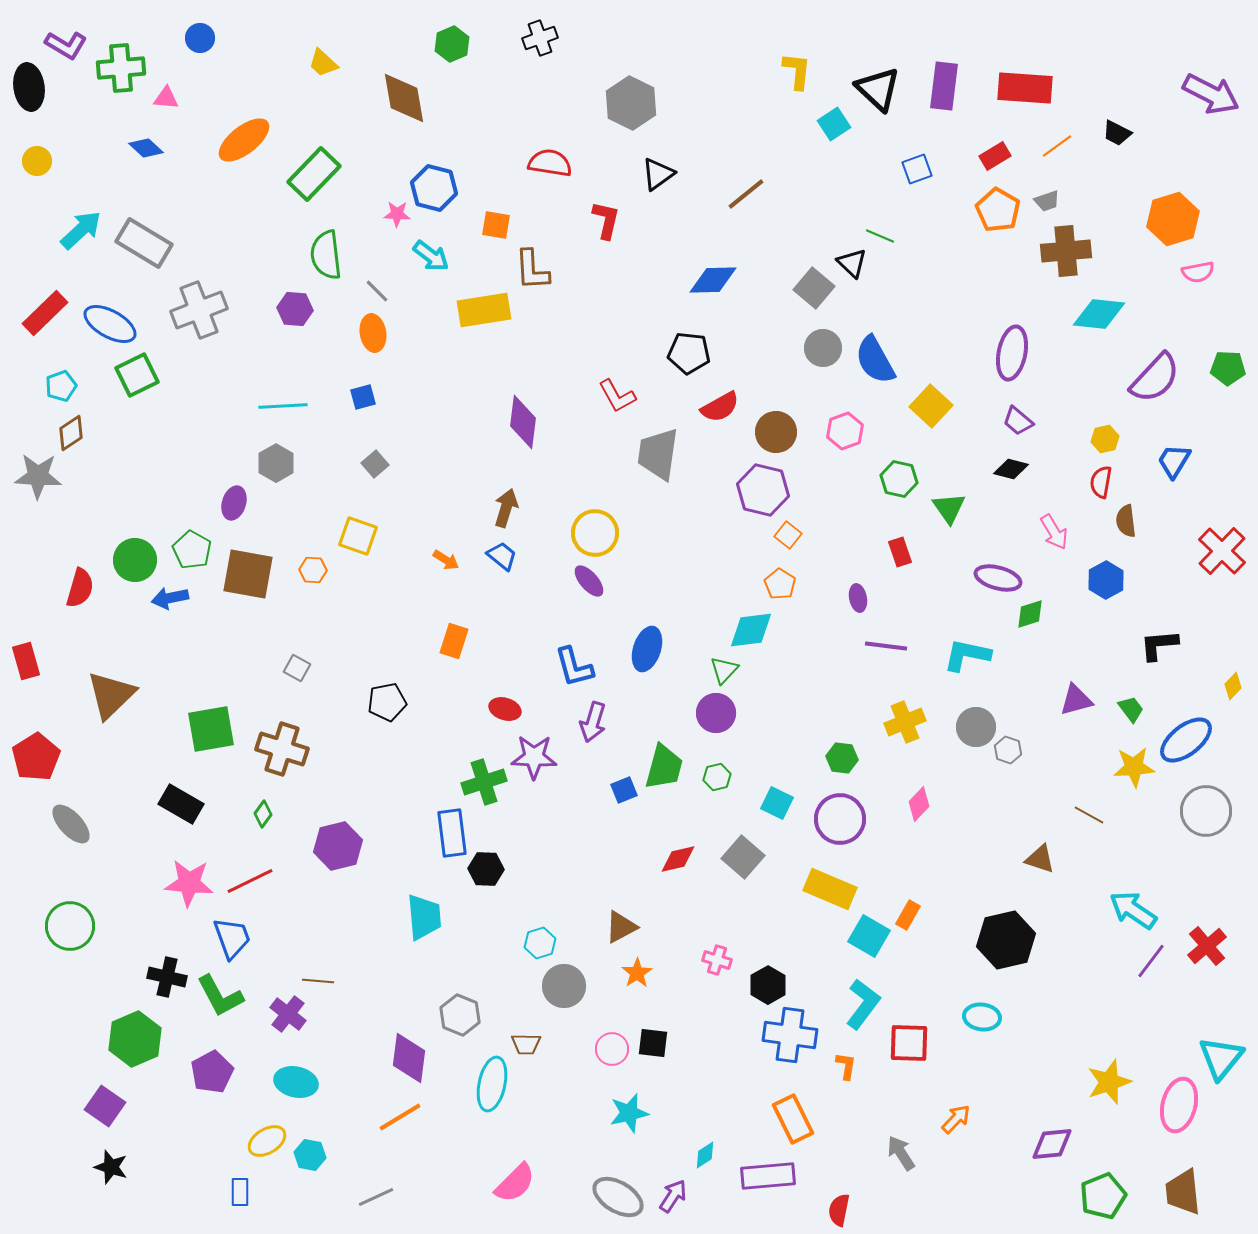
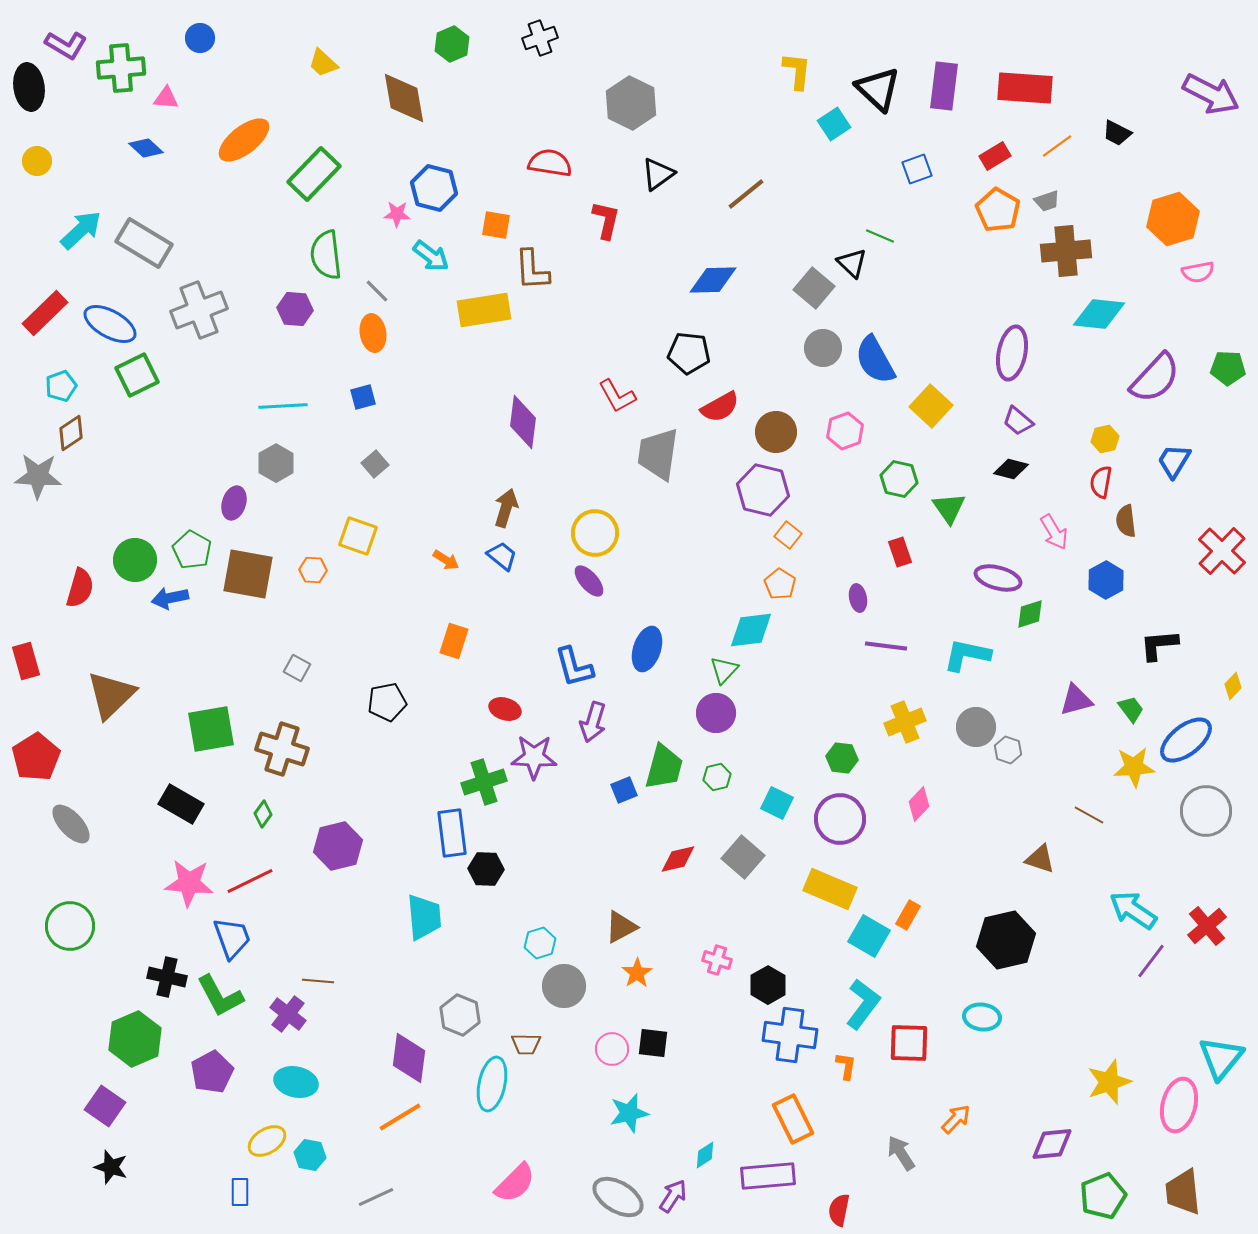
red cross at (1207, 946): moved 20 px up
